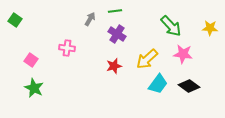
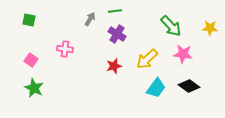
green square: moved 14 px right; rotated 24 degrees counterclockwise
pink cross: moved 2 px left, 1 px down
cyan trapezoid: moved 2 px left, 4 px down
